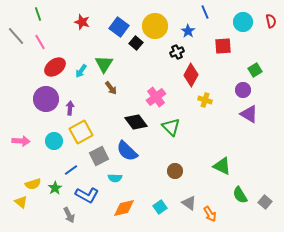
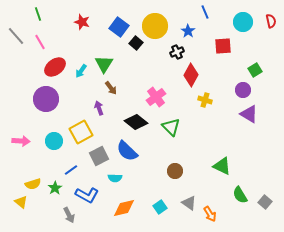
purple arrow at (70, 108): moved 29 px right; rotated 24 degrees counterclockwise
black diamond at (136, 122): rotated 15 degrees counterclockwise
